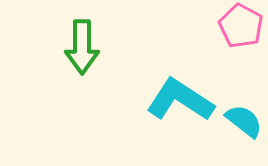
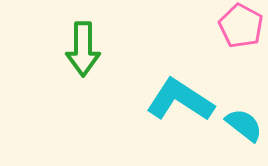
green arrow: moved 1 px right, 2 px down
cyan semicircle: moved 4 px down
